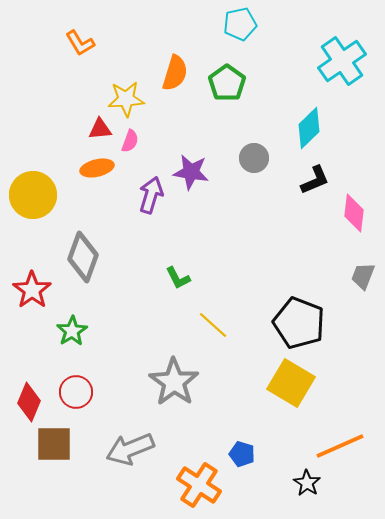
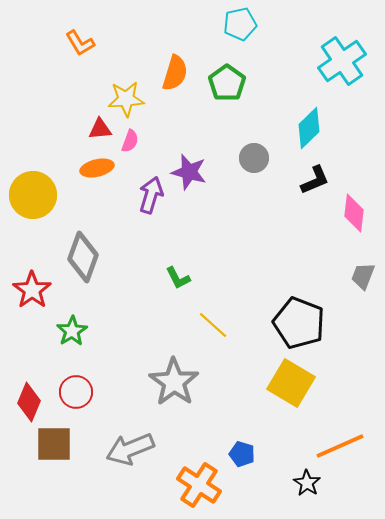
purple star: moved 2 px left; rotated 6 degrees clockwise
